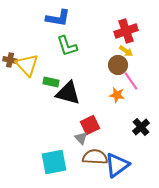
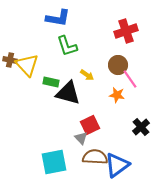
yellow arrow: moved 39 px left, 24 px down
pink line: moved 1 px left, 2 px up
